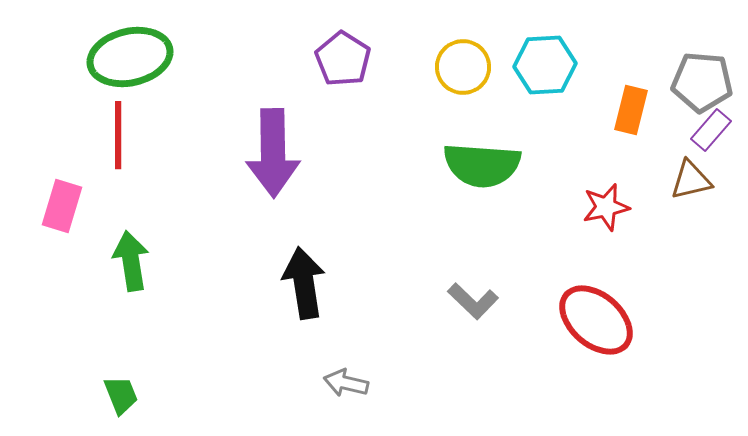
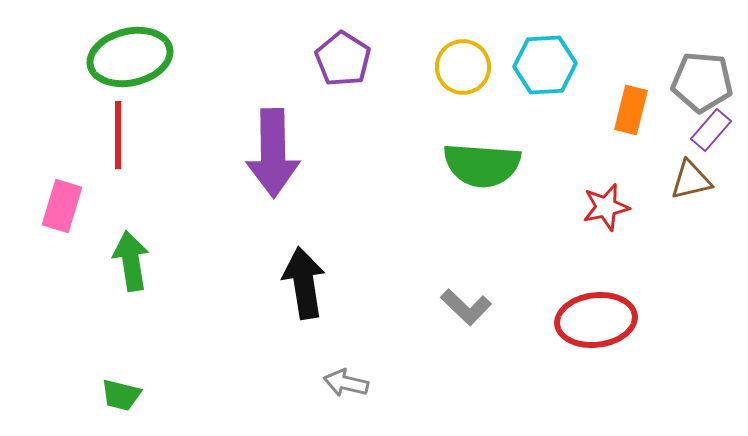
gray L-shape: moved 7 px left, 6 px down
red ellipse: rotated 48 degrees counterclockwise
green trapezoid: rotated 126 degrees clockwise
